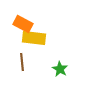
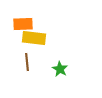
orange rectangle: rotated 30 degrees counterclockwise
brown line: moved 5 px right
